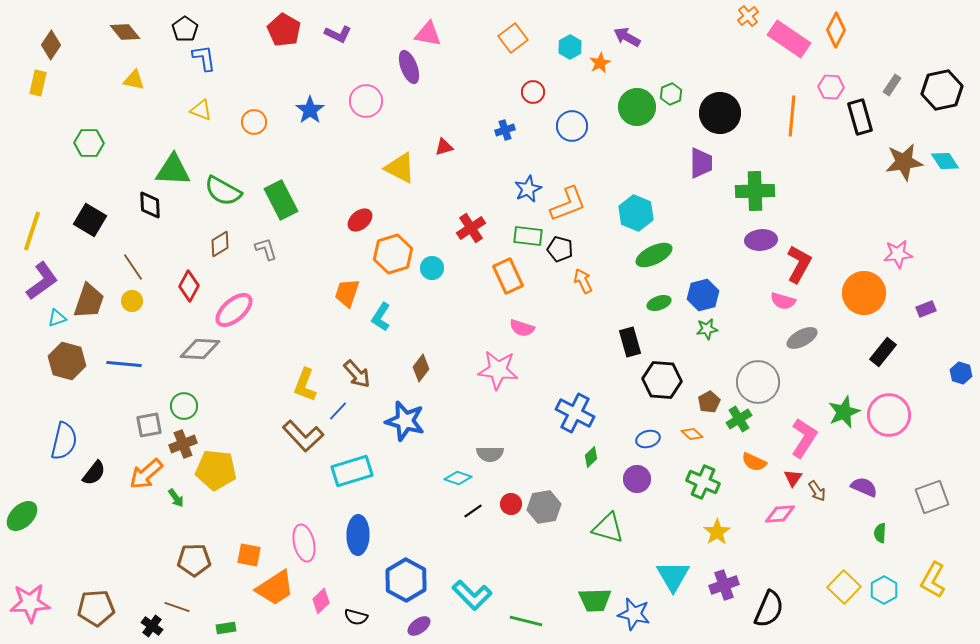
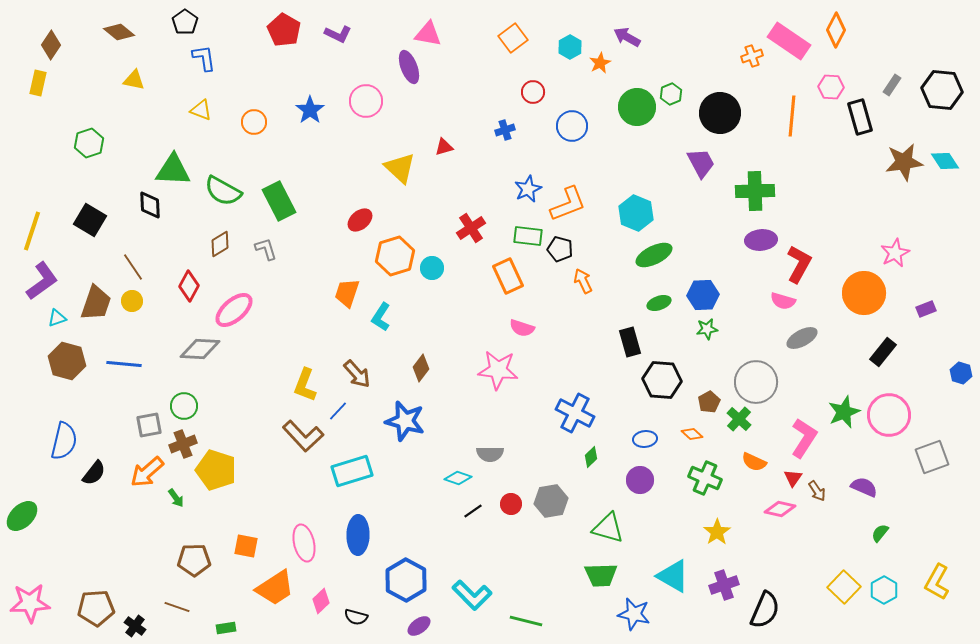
orange cross at (748, 16): moved 4 px right, 40 px down; rotated 20 degrees clockwise
black pentagon at (185, 29): moved 7 px up
brown diamond at (125, 32): moved 6 px left; rotated 12 degrees counterclockwise
pink rectangle at (789, 39): moved 2 px down
black hexagon at (942, 90): rotated 18 degrees clockwise
green hexagon at (89, 143): rotated 20 degrees counterclockwise
purple trapezoid at (701, 163): rotated 28 degrees counterclockwise
yellow triangle at (400, 168): rotated 16 degrees clockwise
green rectangle at (281, 200): moved 2 px left, 1 px down
orange hexagon at (393, 254): moved 2 px right, 2 px down
pink star at (898, 254): moved 3 px left, 1 px up; rotated 20 degrees counterclockwise
blue hexagon at (703, 295): rotated 12 degrees clockwise
brown trapezoid at (89, 301): moved 7 px right, 2 px down
gray circle at (758, 382): moved 2 px left
green cross at (739, 419): rotated 15 degrees counterclockwise
blue ellipse at (648, 439): moved 3 px left; rotated 10 degrees clockwise
yellow pentagon at (216, 470): rotated 12 degrees clockwise
orange arrow at (146, 474): moved 1 px right, 2 px up
purple circle at (637, 479): moved 3 px right, 1 px down
green cross at (703, 482): moved 2 px right, 4 px up
gray square at (932, 497): moved 40 px up
gray hexagon at (544, 507): moved 7 px right, 6 px up
pink diamond at (780, 514): moved 5 px up; rotated 16 degrees clockwise
green semicircle at (880, 533): rotated 36 degrees clockwise
orange square at (249, 555): moved 3 px left, 9 px up
cyan triangle at (673, 576): rotated 30 degrees counterclockwise
yellow L-shape at (933, 580): moved 4 px right, 2 px down
green trapezoid at (595, 600): moved 6 px right, 25 px up
black semicircle at (769, 609): moved 4 px left, 1 px down
black cross at (152, 626): moved 17 px left
